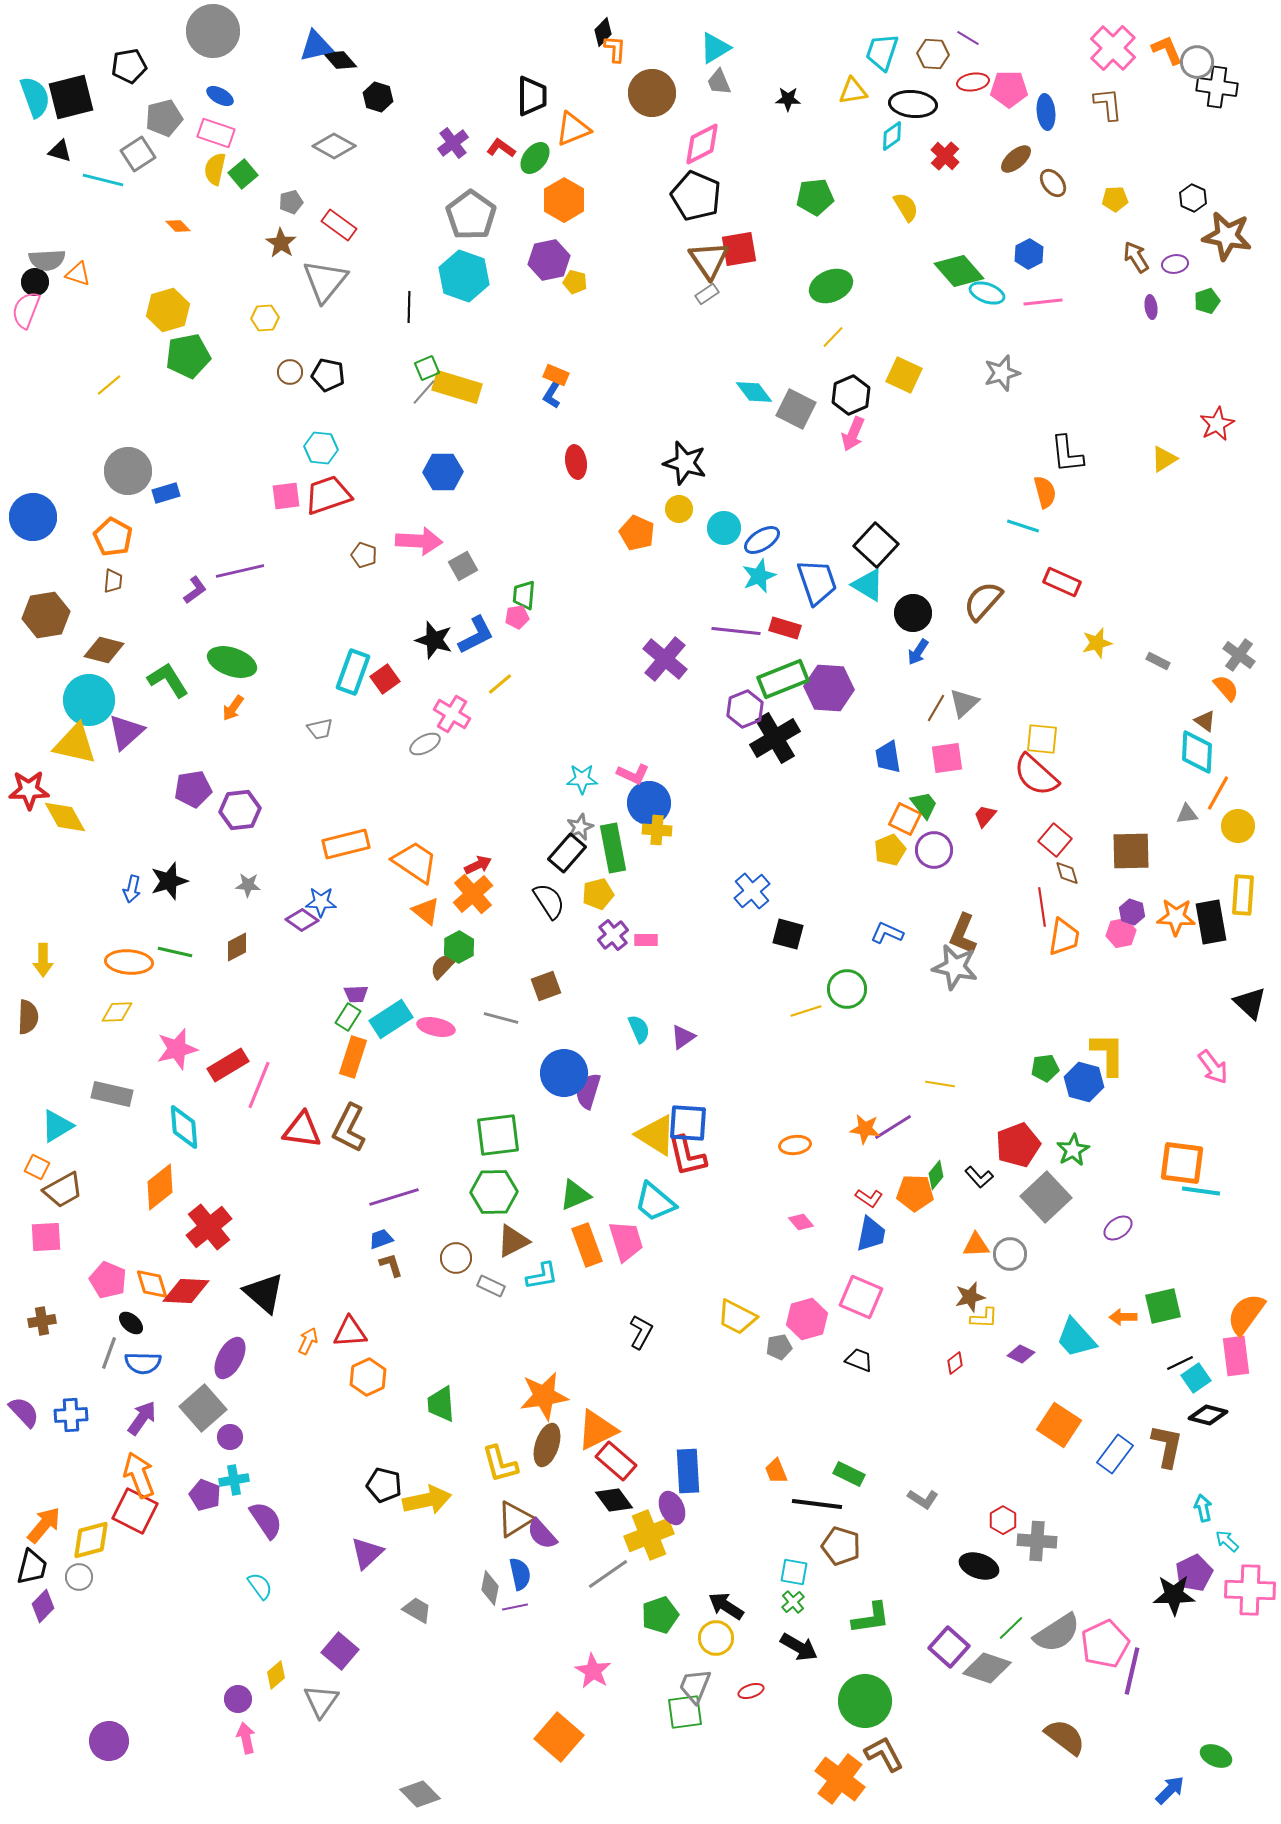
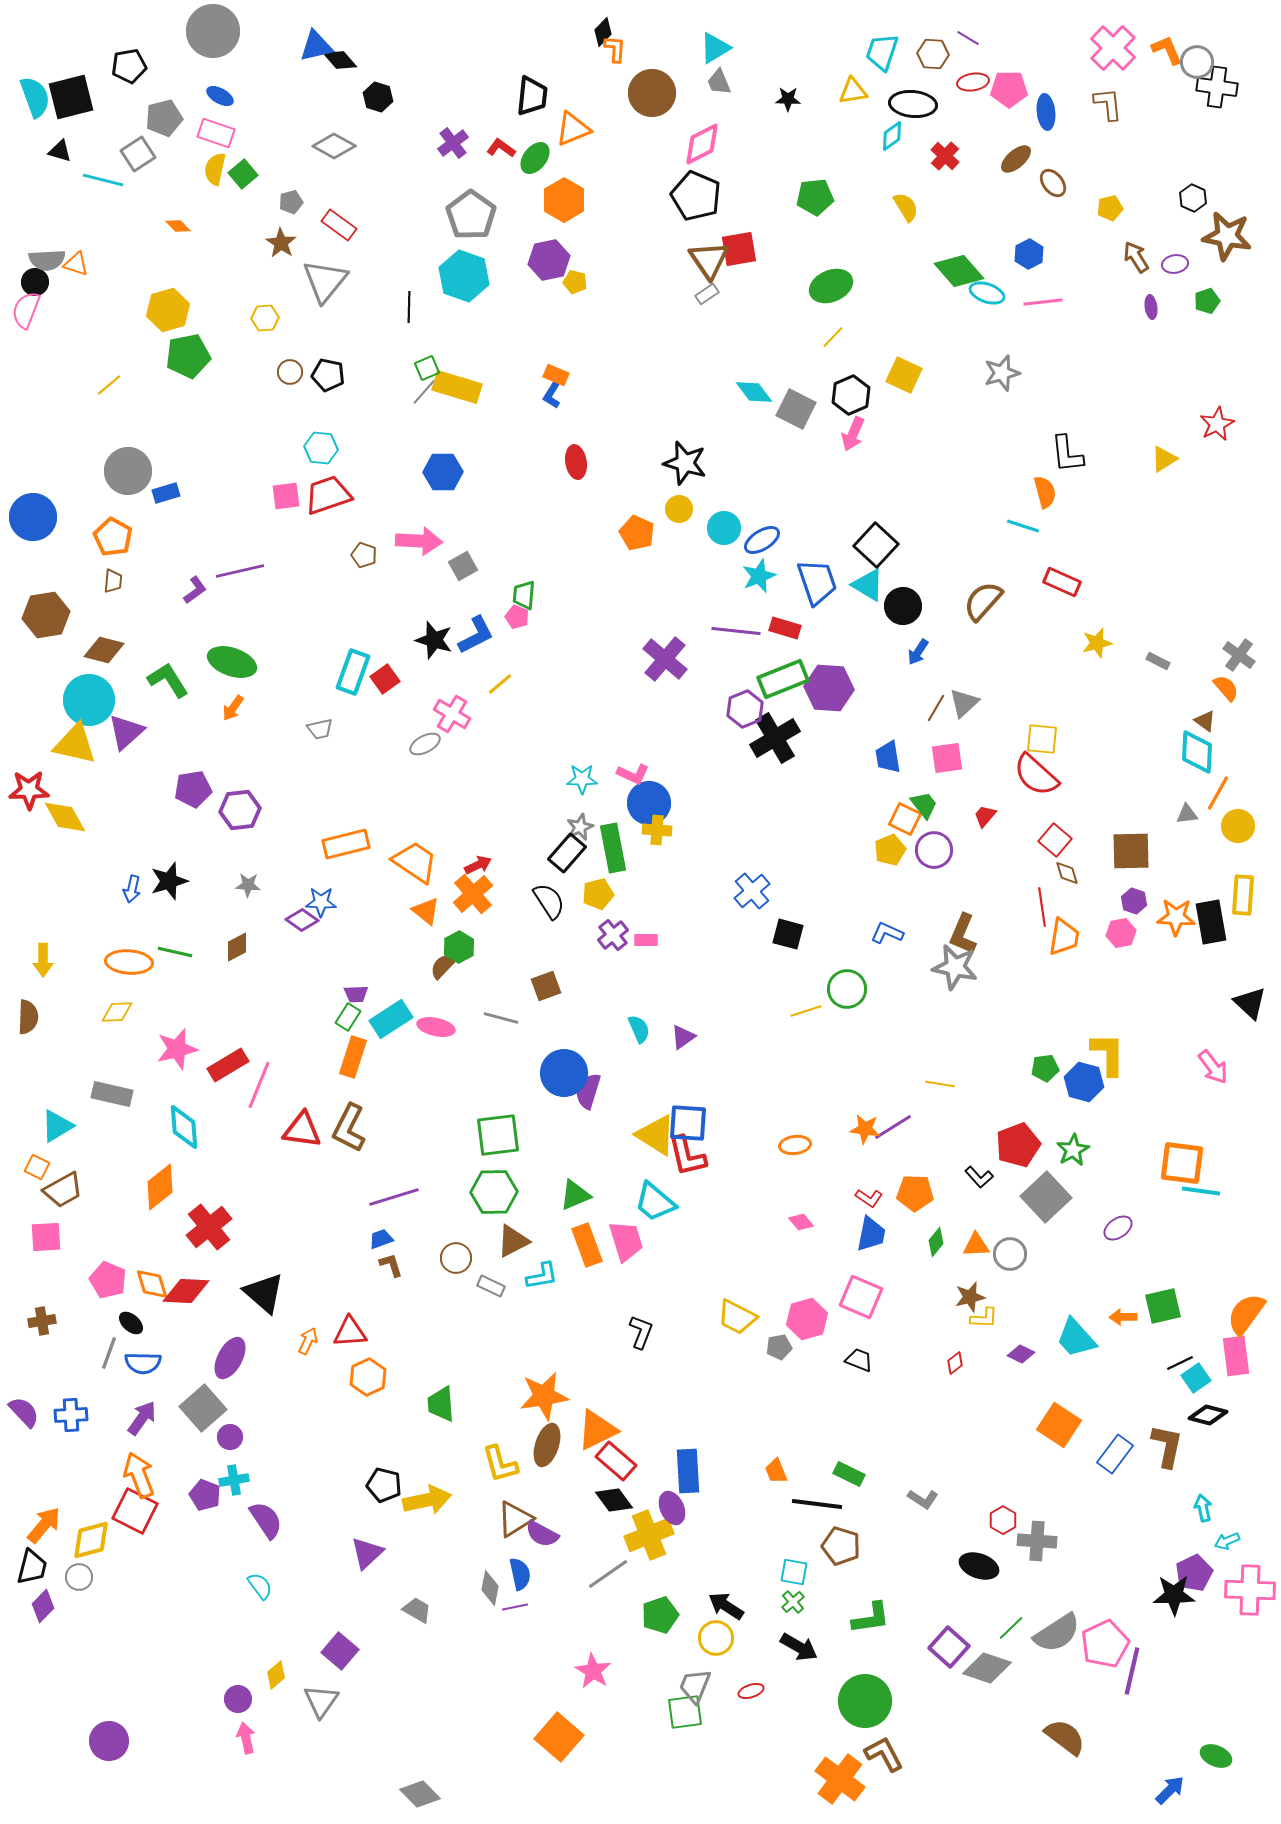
black trapezoid at (532, 96): rotated 6 degrees clockwise
yellow pentagon at (1115, 199): moved 5 px left, 9 px down; rotated 10 degrees counterclockwise
orange triangle at (78, 274): moved 2 px left, 10 px up
black circle at (913, 613): moved 10 px left, 7 px up
pink pentagon at (517, 617): rotated 30 degrees clockwise
purple hexagon at (1132, 912): moved 2 px right, 11 px up
green diamond at (936, 1175): moved 67 px down
black L-shape at (641, 1332): rotated 8 degrees counterclockwise
purple semicircle at (542, 1534): rotated 20 degrees counterclockwise
cyan arrow at (1227, 1541): rotated 65 degrees counterclockwise
